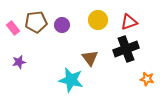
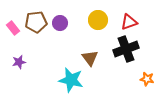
purple circle: moved 2 px left, 2 px up
